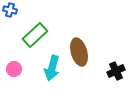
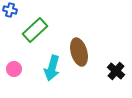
green rectangle: moved 5 px up
black cross: rotated 24 degrees counterclockwise
